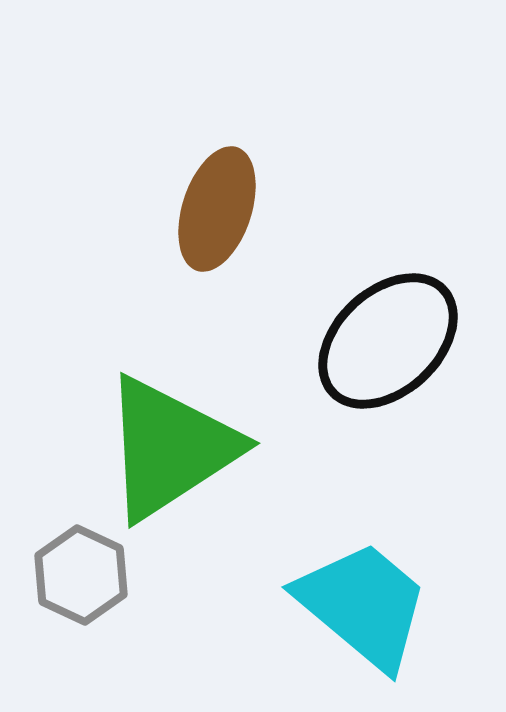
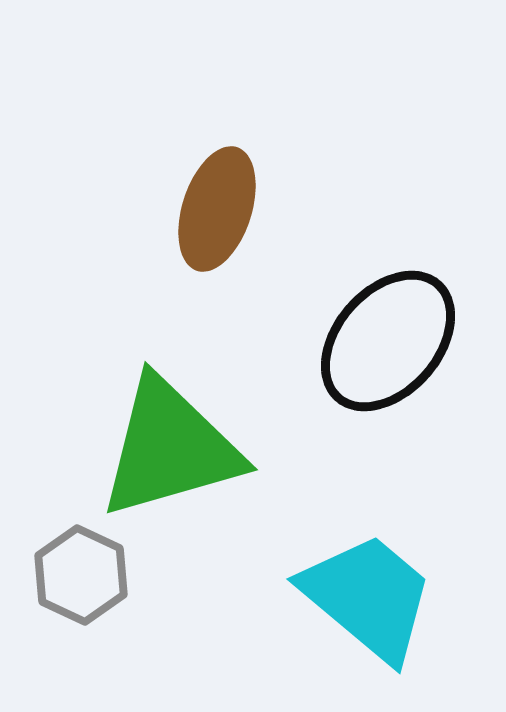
black ellipse: rotated 6 degrees counterclockwise
green triangle: rotated 17 degrees clockwise
cyan trapezoid: moved 5 px right, 8 px up
